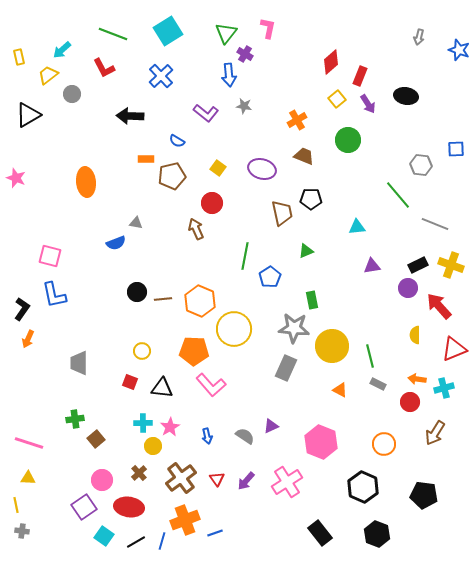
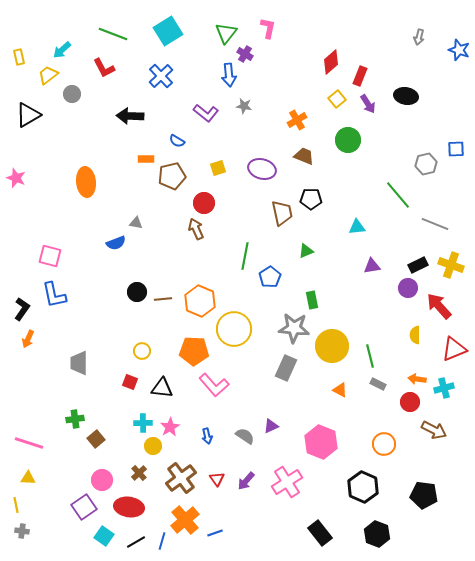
gray hexagon at (421, 165): moved 5 px right, 1 px up; rotated 20 degrees counterclockwise
yellow square at (218, 168): rotated 35 degrees clockwise
red circle at (212, 203): moved 8 px left
pink L-shape at (211, 385): moved 3 px right
brown arrow at (435, 433): moved 1 px left, 3 px up; rotated 95 degrees counterclockwise
orange cross at (185, 520): rotated 20 degrees counterclockwise
